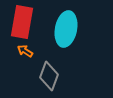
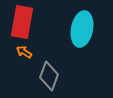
cyan ellipse: moved 16 px right
orange arrow: moved 1 px left, 1 px down
